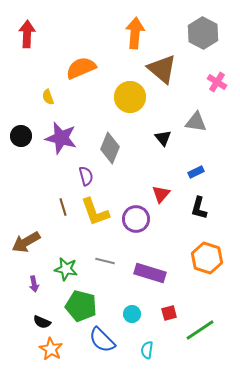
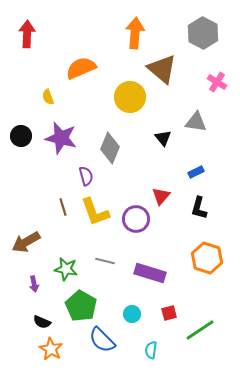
red triangle: moved 2 px down
green pentagon: rotated 16 degrees clockwise
cyan semicircle: moved 4 px right
